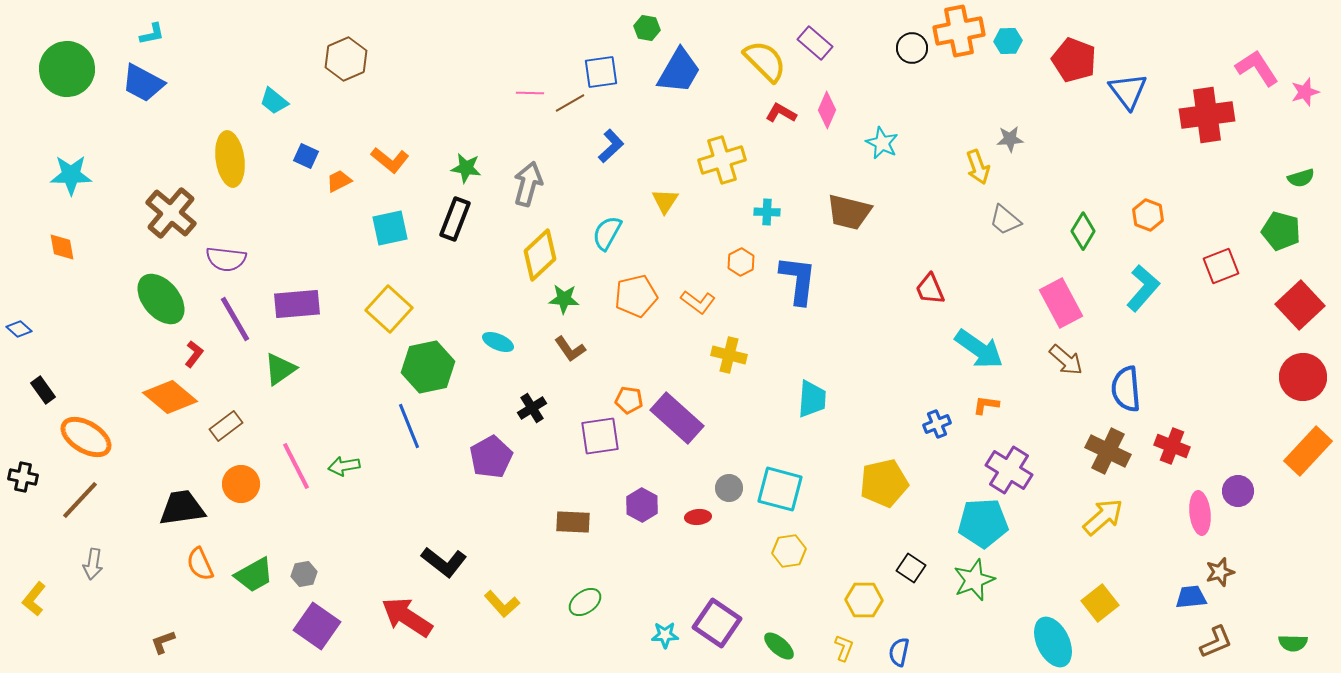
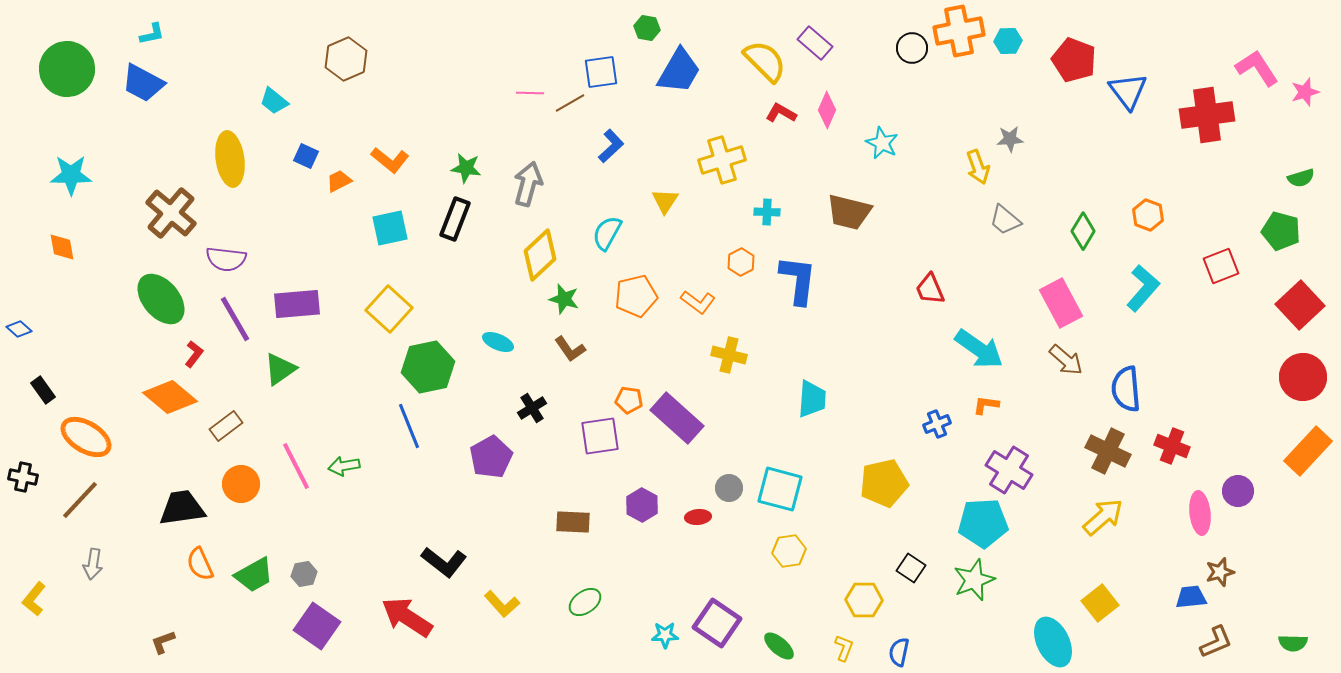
green star at (564, 299): rotated 12 degrees clockwise
